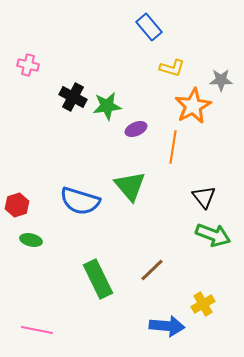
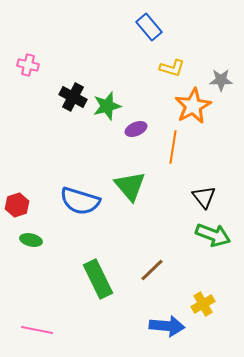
green star: rotated 8 degrees counterclockwise
